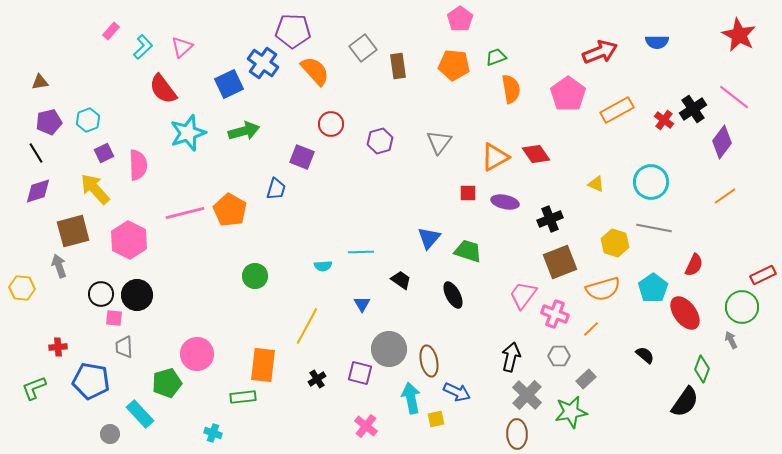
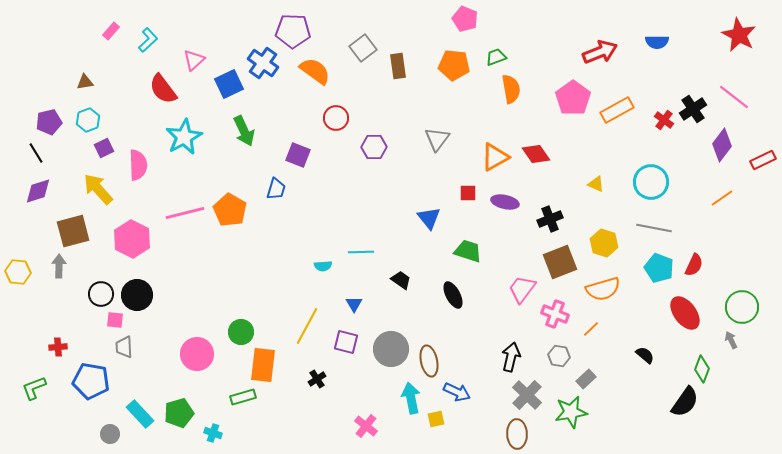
pink pentagon at (460, 19): moved 5 px right; rotated 15 degrees counterclockwise
cyan L-shape at (143, 47): moved 5 px right, 7 px up
pink triangle at (182, 47): moved 12 px right, 13 px down
orange semicircle at (315, 71): rotated 12 degrees counterclockwise
brown triangle at (40, 82): moved 45 px right
pink pentagon at (568, 94): moved 5 px right, 4 px down
red circle at (331, 124): moved 5 px right, 6 px up
green arrow at (244, 131): rotated 80 degrees clockwise
cyan star at (188, 133): moved 4 px left, 4 px down; rotated 9 degrees counterclockwise
purple hexagon at (380, 141): moved 6 px left, 6 px down; rotated 15 degrees clockwise
gray triangle at (439, 142): moved 2 px left, 3 px up
purple diamond at (722, 142): moved 3 px down
purple square at (104, 153): moved 5 px up
purple square at (302, 157): moved 4 px left, 2 px up
yellow arrow at (95, 189): moved 3 px right
orange line at (725, 196): moved 3 px left, 2 px down
blue triangle at (429, 238): moved 20 px up; rotated 20 degrees counterclockwise
pink hexagon at (129, 240): moved 3 px right, 1 px up
yellow hexagon at (615, 243): moved 11 px left
gray arrow at (59, 266): rotated 20 degrees clockwise
red rectangle at (763, 275): moved 115 px up
green circle at (255, 276): moved 14 px left, 56 px down
yellow hexagon at (22, 288): moved 4 px left, 16 px up
cyan pentagon at (653, 288): moved 6 px right, 20 px up; rotated 16 degrees counterclockwise
pink trapezoid at (523, 295): moved 1 px left, 6 px up
blue triangle at (362, 304): moved 8 px left
pink square at (114, 318): moved 1 px right, 2 px down
gray circle at (389, 349): moved 2 px right
gray hexagon at (559, 356): rotated 10 degrees clockwise
purple square at (360, 373): moved 14 px left, 31 px up
green pentagon at (167, 383): moved 12 px right, 30 px down
green rectangle at (243, 397): rotated 10 degrees counterclockwise
